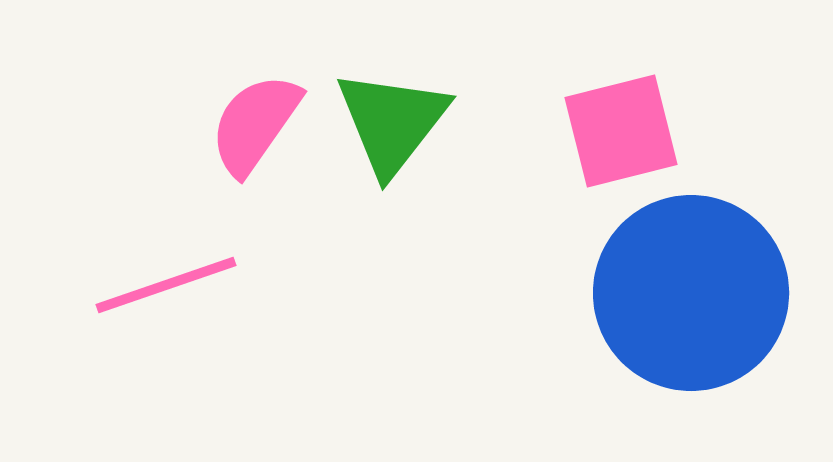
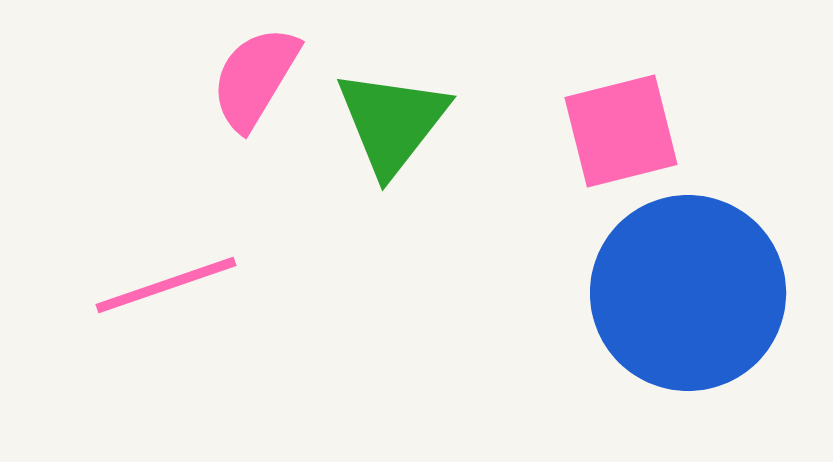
pink semicircle: moved 46 px up; rotated 4 degrees counterclockwise
blue circle: moved 3 px left
